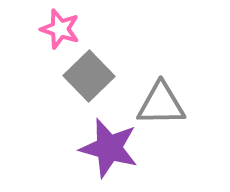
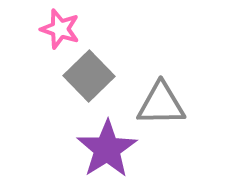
purple star: moved 2 px left, 1 px down; rotated 24 degrees clockwise
